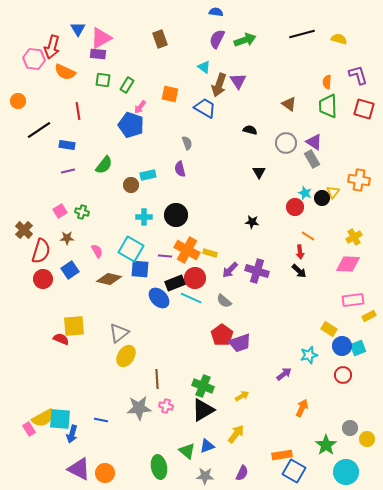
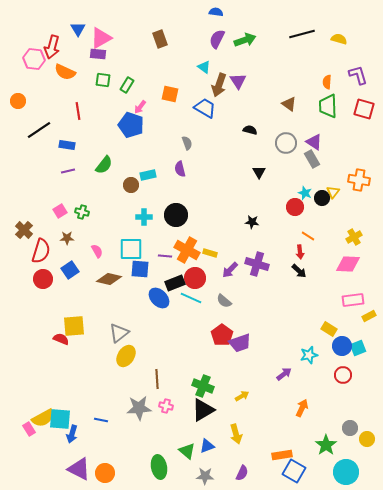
cyan square at (131, 249): rotated 30 degrees counterclockwise
purple cross at (257, 271): moved 7 px up
yellow arrow at (236, 434): rotated 126 degrees clockwise
